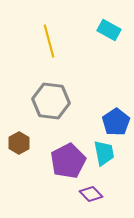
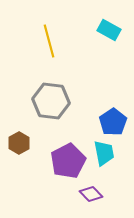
blue pentagon: moved 3 px left
